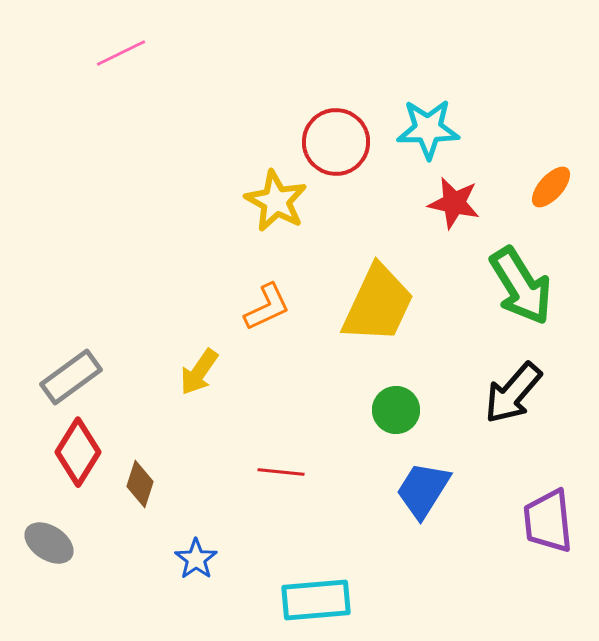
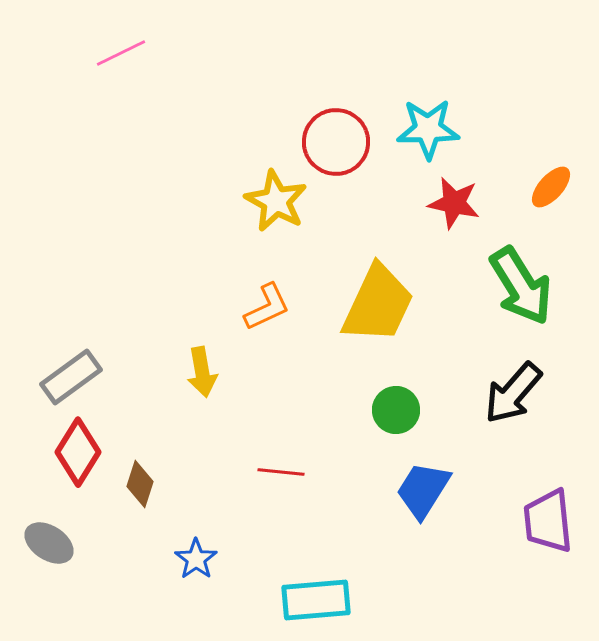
yellow arrow: moved 3 px right; rotated 45 degrees counterclockwise
